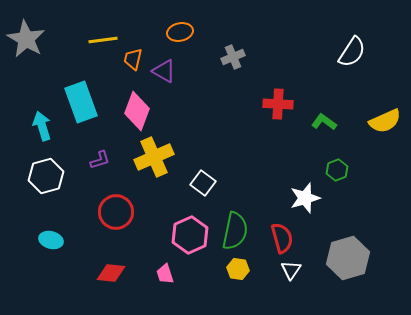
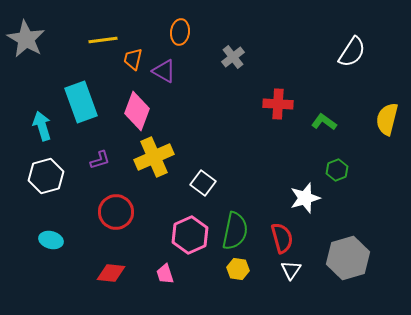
orange ellipse: rotated 70 degrees counterclockwise
gray cross: rotated 15 degrees counterclockwise
yellow semicircle: moved 2 px right, 2 px up; rotated 128 degrees clockwise
